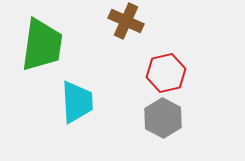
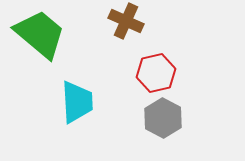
green trapezoid: moved 2 px left, 11 px up; rotated 58 degrees counterclockwise
red hexagon: moved 10 px left
